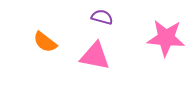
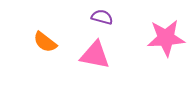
pink star: rotated 9 degrees counterclockwise
pink triangle: moved 1 px up
